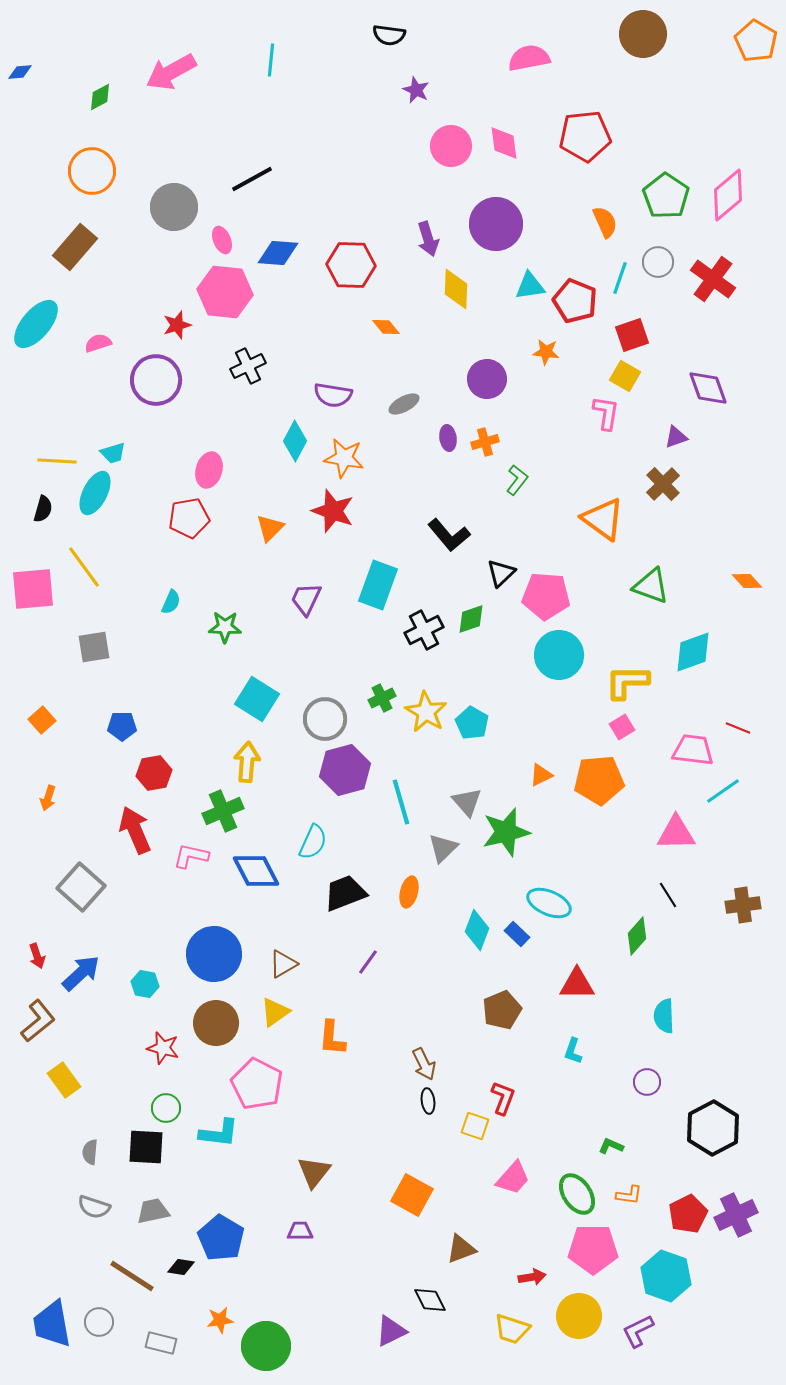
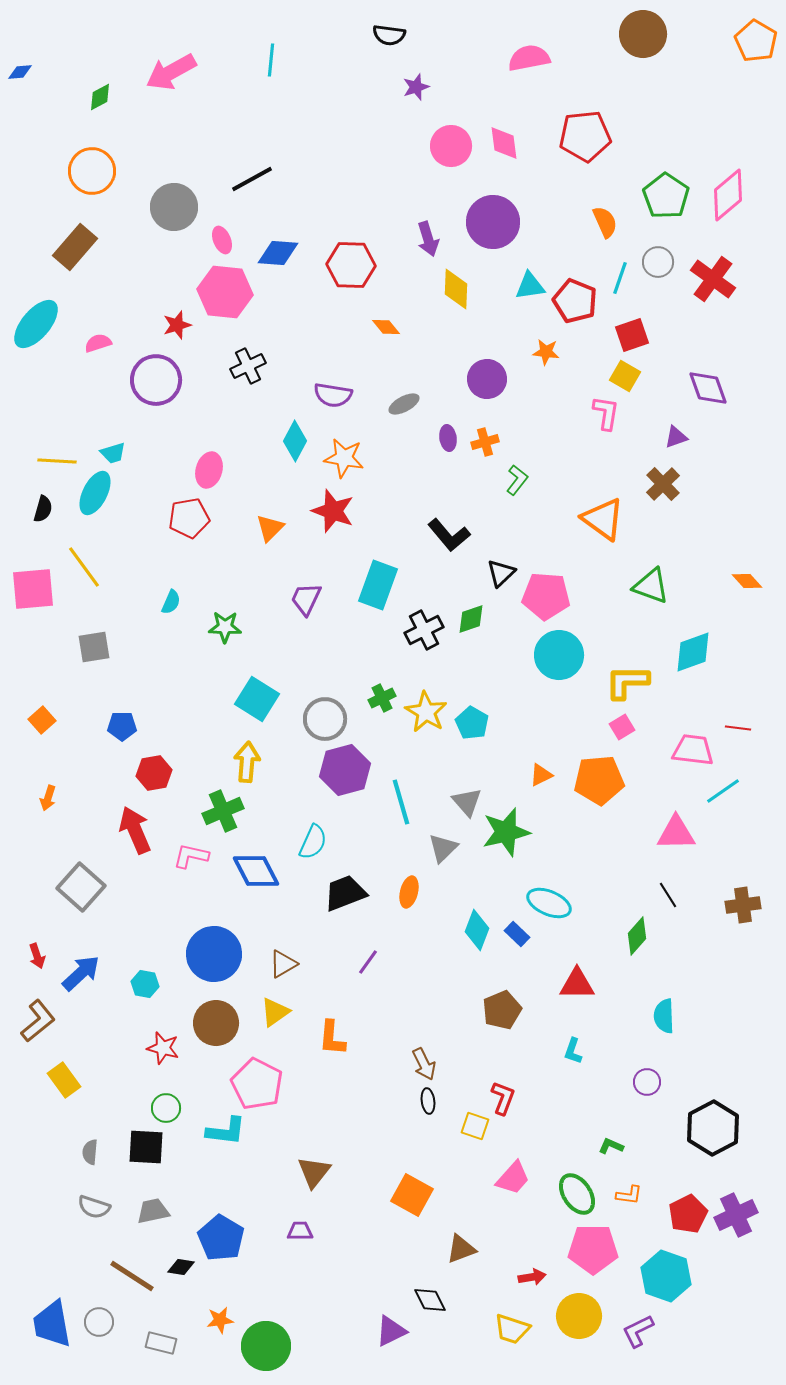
purple star at (416, 90): moved 3 px up; rotated 28 degrees clockwise
purple circle at (496, 224): moved 3 px left, 2 px up
red line at (738, 728): rotated 15 degrees counterclockwise
cyan L-shape at (219, 1133): moved 7 px right, 2 px up
